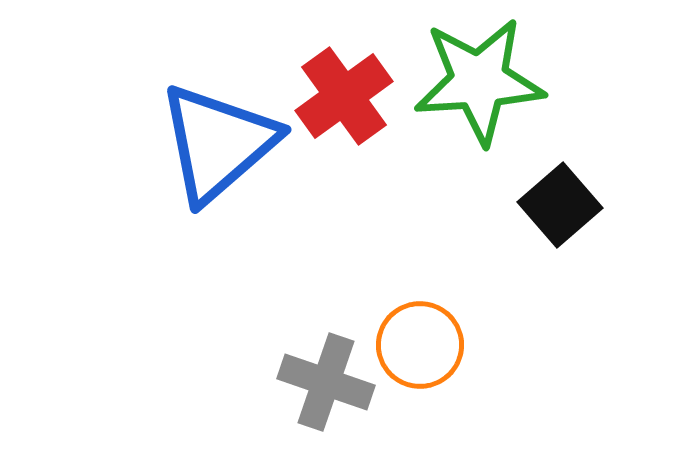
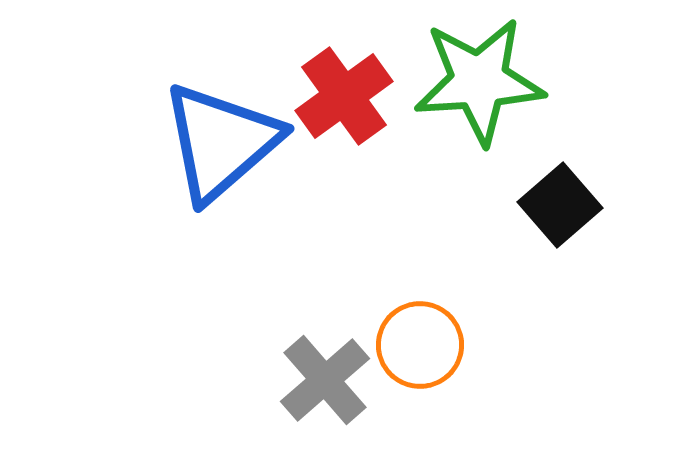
blue triangle: moved 3 px right, 1 px up
gray cross: moved 1 px left, 2 px up; rotated 30 degrees clockwise
